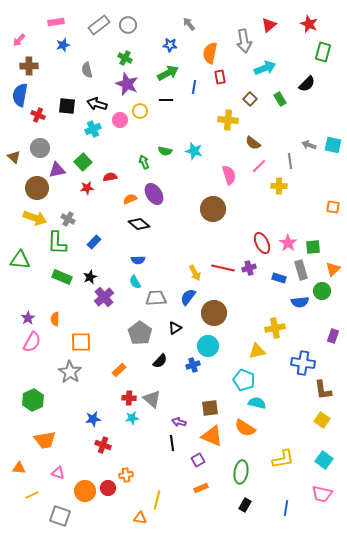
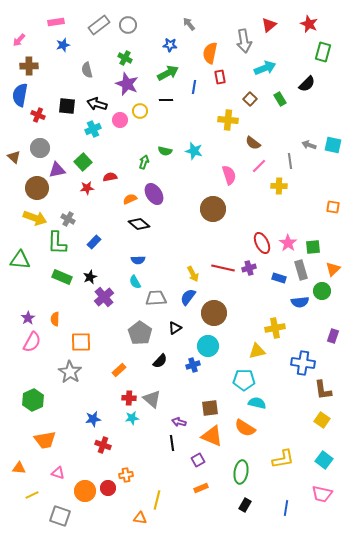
green arrow at (144, 162): rotated 40 degrees clockwise
yellow arrow at (195, 273): moved 2 px left, 1 px down
cyan pentagon at (244, 380): rotated 20 degrees counterclockwise
